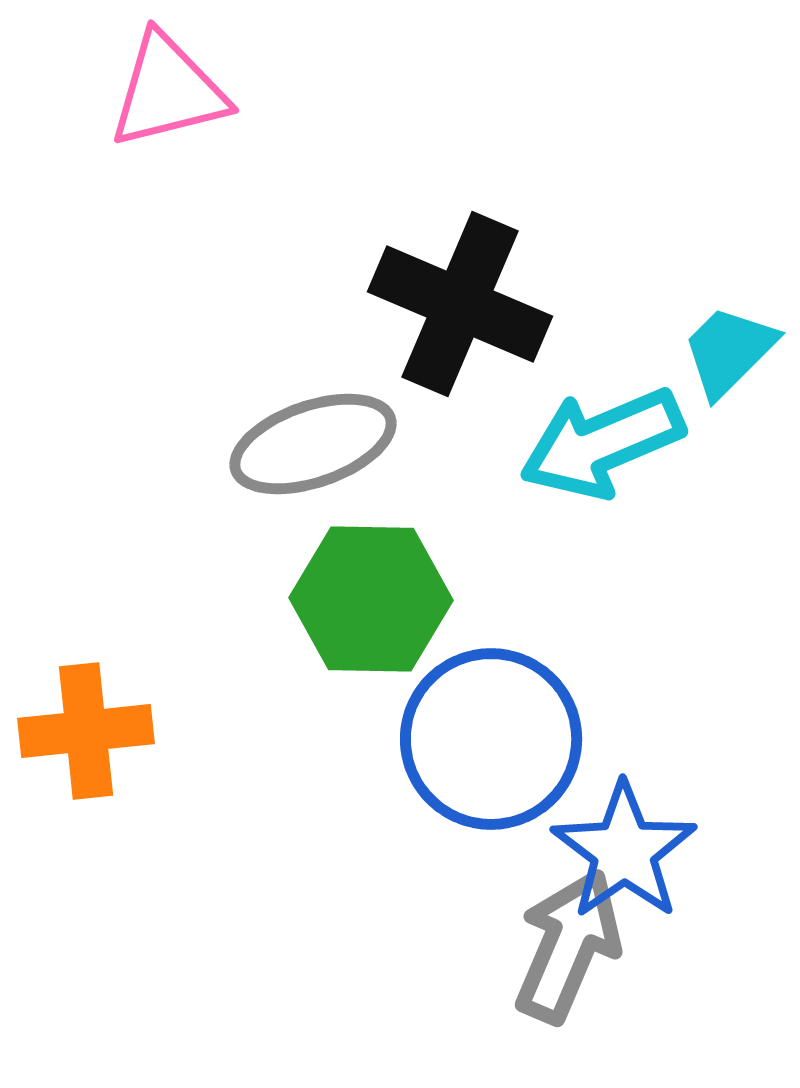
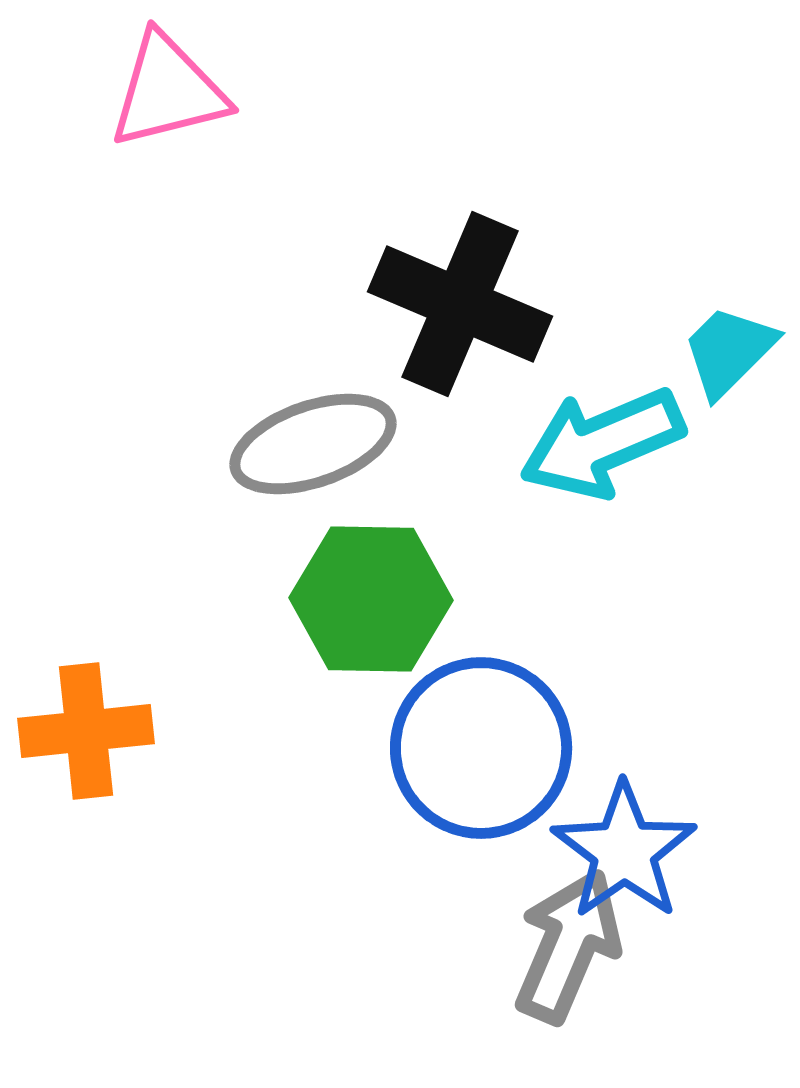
blue circle: moved 10 px left, 9 px down
